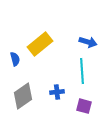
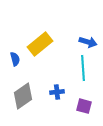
cyan line: moved 1 px right, 3 px up
